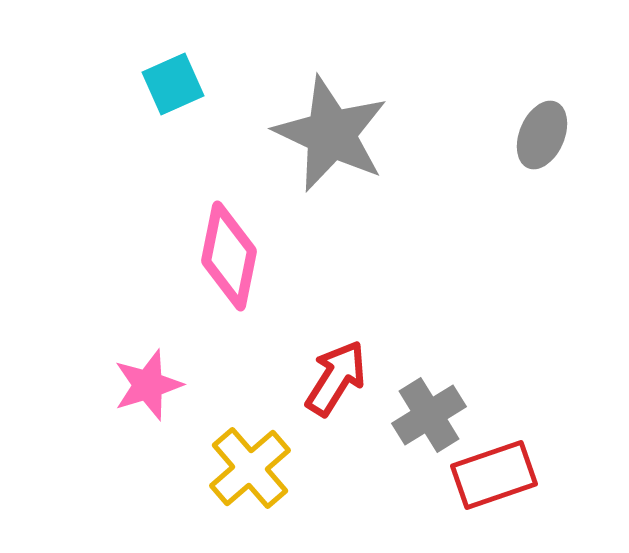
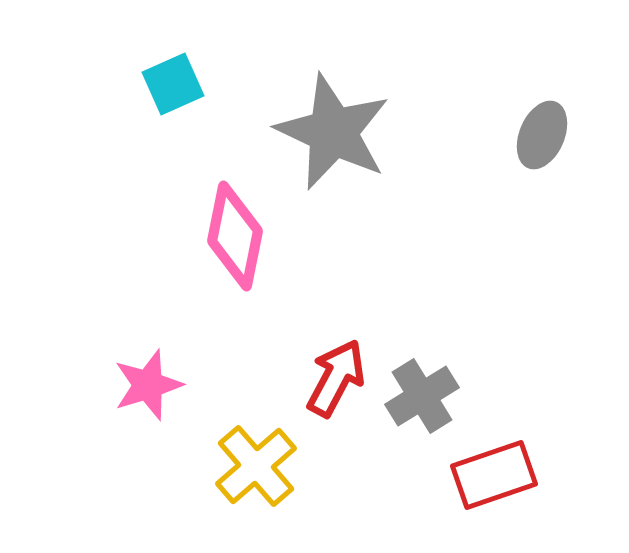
gray star: moved 2 px right, 2 px up
pink diamond: moved 6 px right, 20 px up
red arrow: rotated 4 degrees counterclockwise
gray cross: moved 7 px left, 19 px up
yellow cross: moved 6 px right, 2 px up
